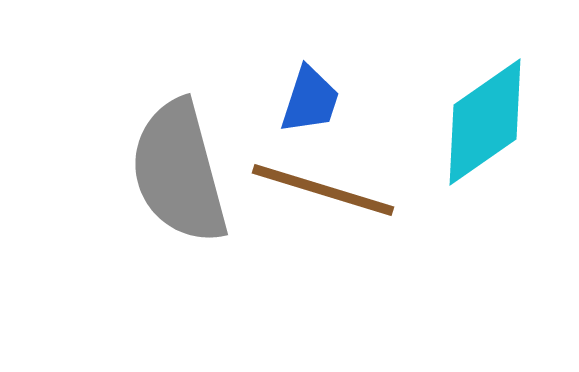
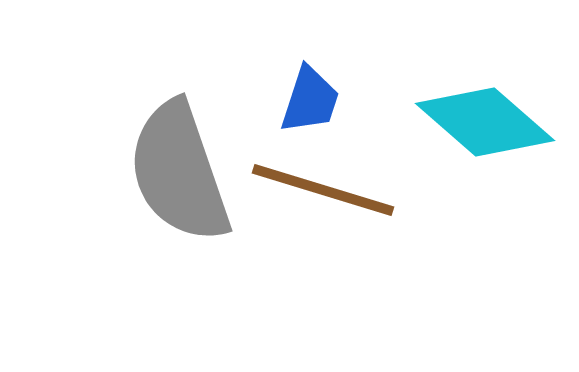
cyan diamond: rotated 76 degrees clockwise
gray semicircle: rotated 4 degrees counterclockwise
